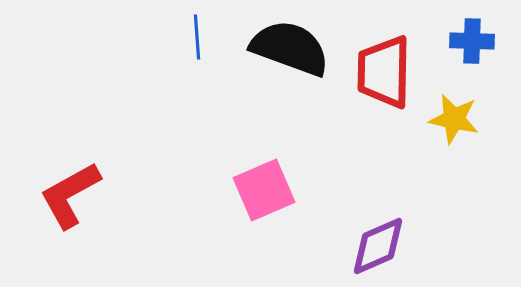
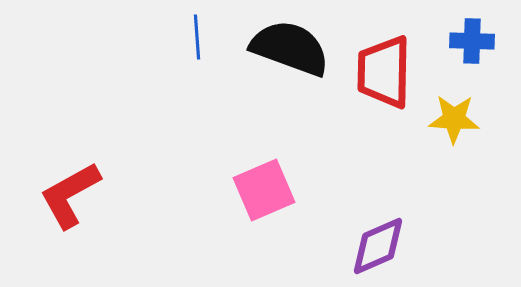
yellow star: rotated 9 degrees counterclockwise
